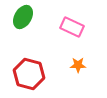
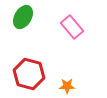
pink rectangle: rotated 25 degrees clockwise
orange star: moved 11 px left, 21 px down
